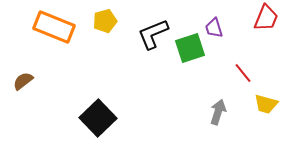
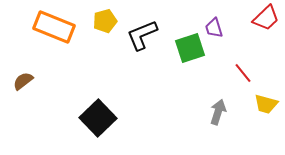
red trapezoid: rotated 24 degrees clockwise
black L-shape: moved 11 px left, 1 px down
